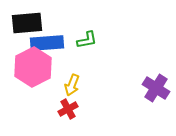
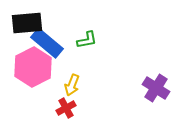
blue rectangle: rotated 44 degrees clockwise
red cross: moved 2 px left, 1 px up
